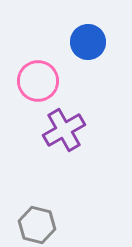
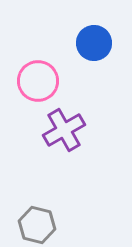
blue circle: moved 6 px right, 1 px down
